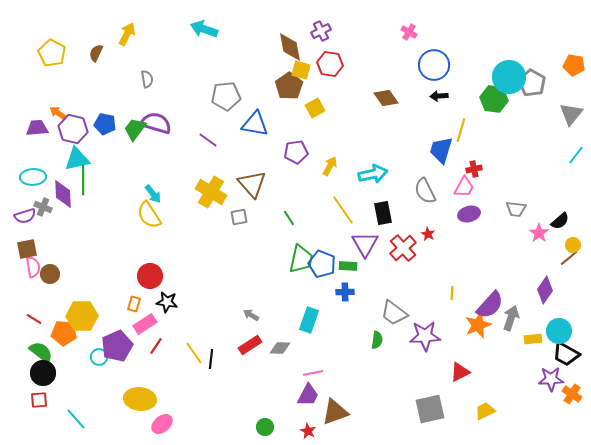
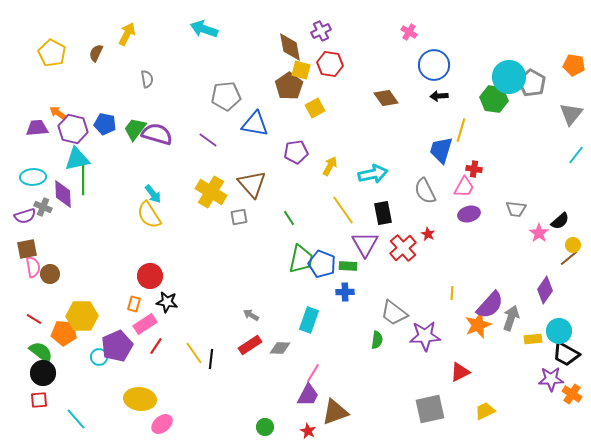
purple semicircle at (156, 123): moved 1 px right, 11 px down
red cross at (474, 169): rotated 21 degrees clockwise
pink line at (313, 373): rotated 48 degrees counterclockwise
